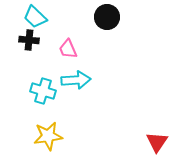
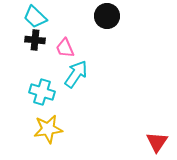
black circle: moved 1 px up
black cross: moved 6 px right
pink trapezoid: moved 3 px left, 1 px up
cyan arrow: moved 6 px up; rotated 52 degrees counterclockwise
cyan cross: moved 1 px left, 1 px down
yellow star: moved 7 px up
